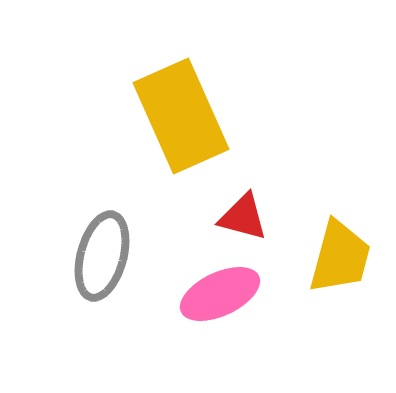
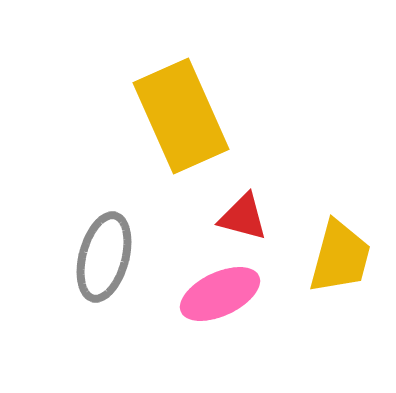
gray ellipse: moved 2 px right, 1 px down
